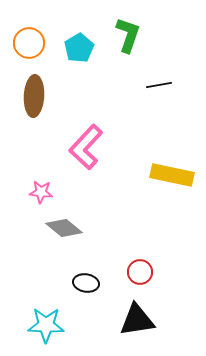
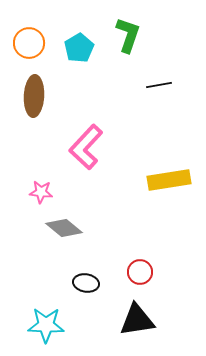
yellow rectangle: moved 3 px left, 5 px down; rotated 21 degrees counterclockwise
